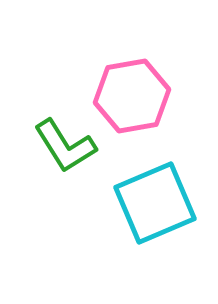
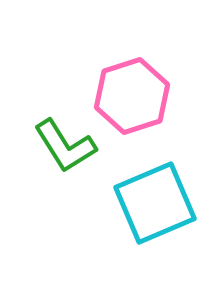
pink hexagon: rotated 8 degrees counterclockwise
